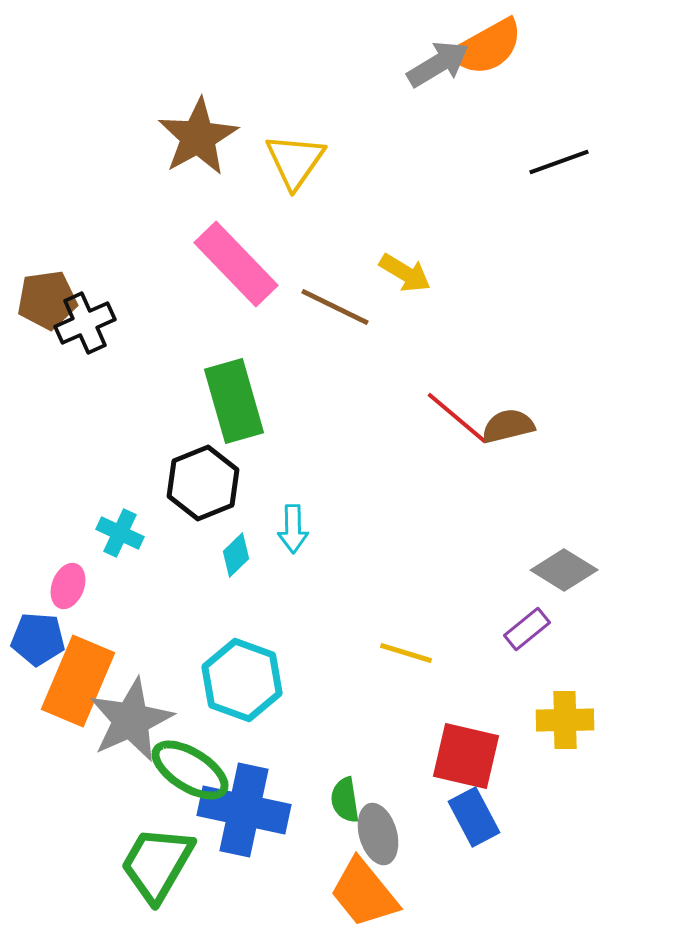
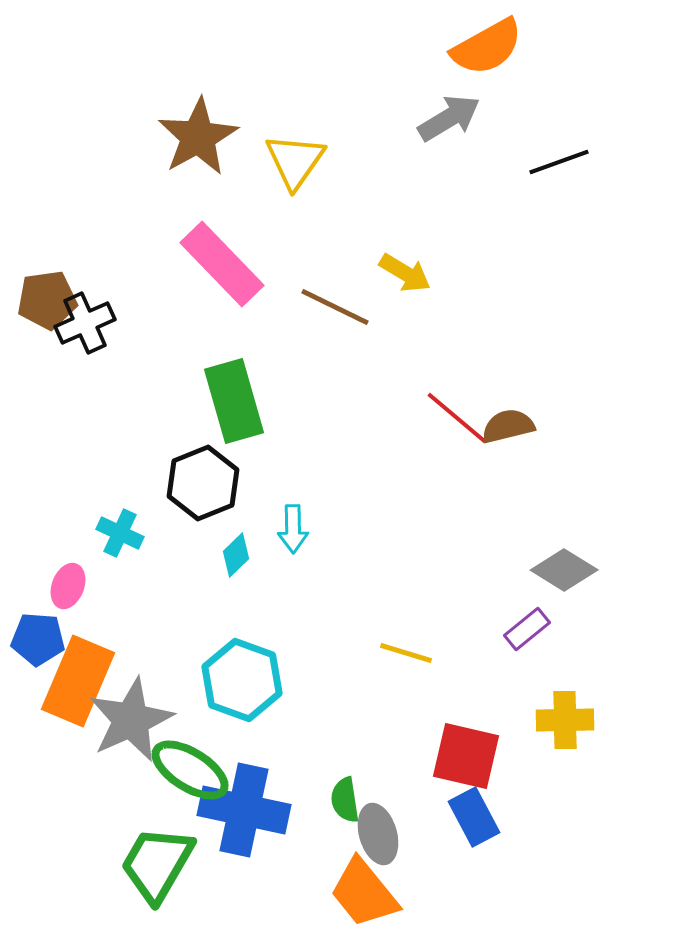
gray arrow: moved 11 px right, 54 px down
pink rectangle: moved 14 px left
